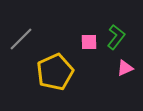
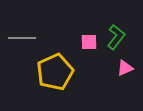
gray line: moved 1 px right, 1 px up; rotated 44 degrees clockwise
